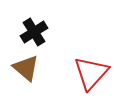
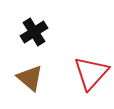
brown triangle: moved 4 px right, 10 px down
